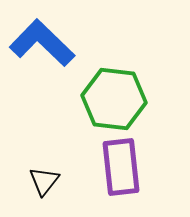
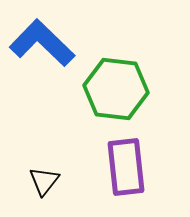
green hexagon: moved 2 px right, 10 px up
purple rectangle: moved 5 px right
